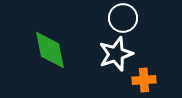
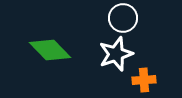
green diamond: rotated 33 degrees counterclockwise
